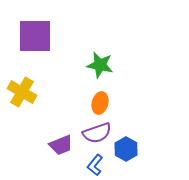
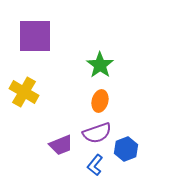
green star: rotated 24 degrees clockwise
yellow cross: moved 2 px right
orange ellipse: moved 2 px up
blue hexagon: rotated 10 degrees clockwise
